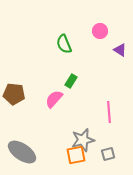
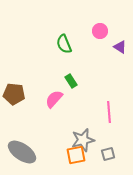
purple triangle: moved 3 px up
green rectangle: rotated 64 degrees counterclockwise
